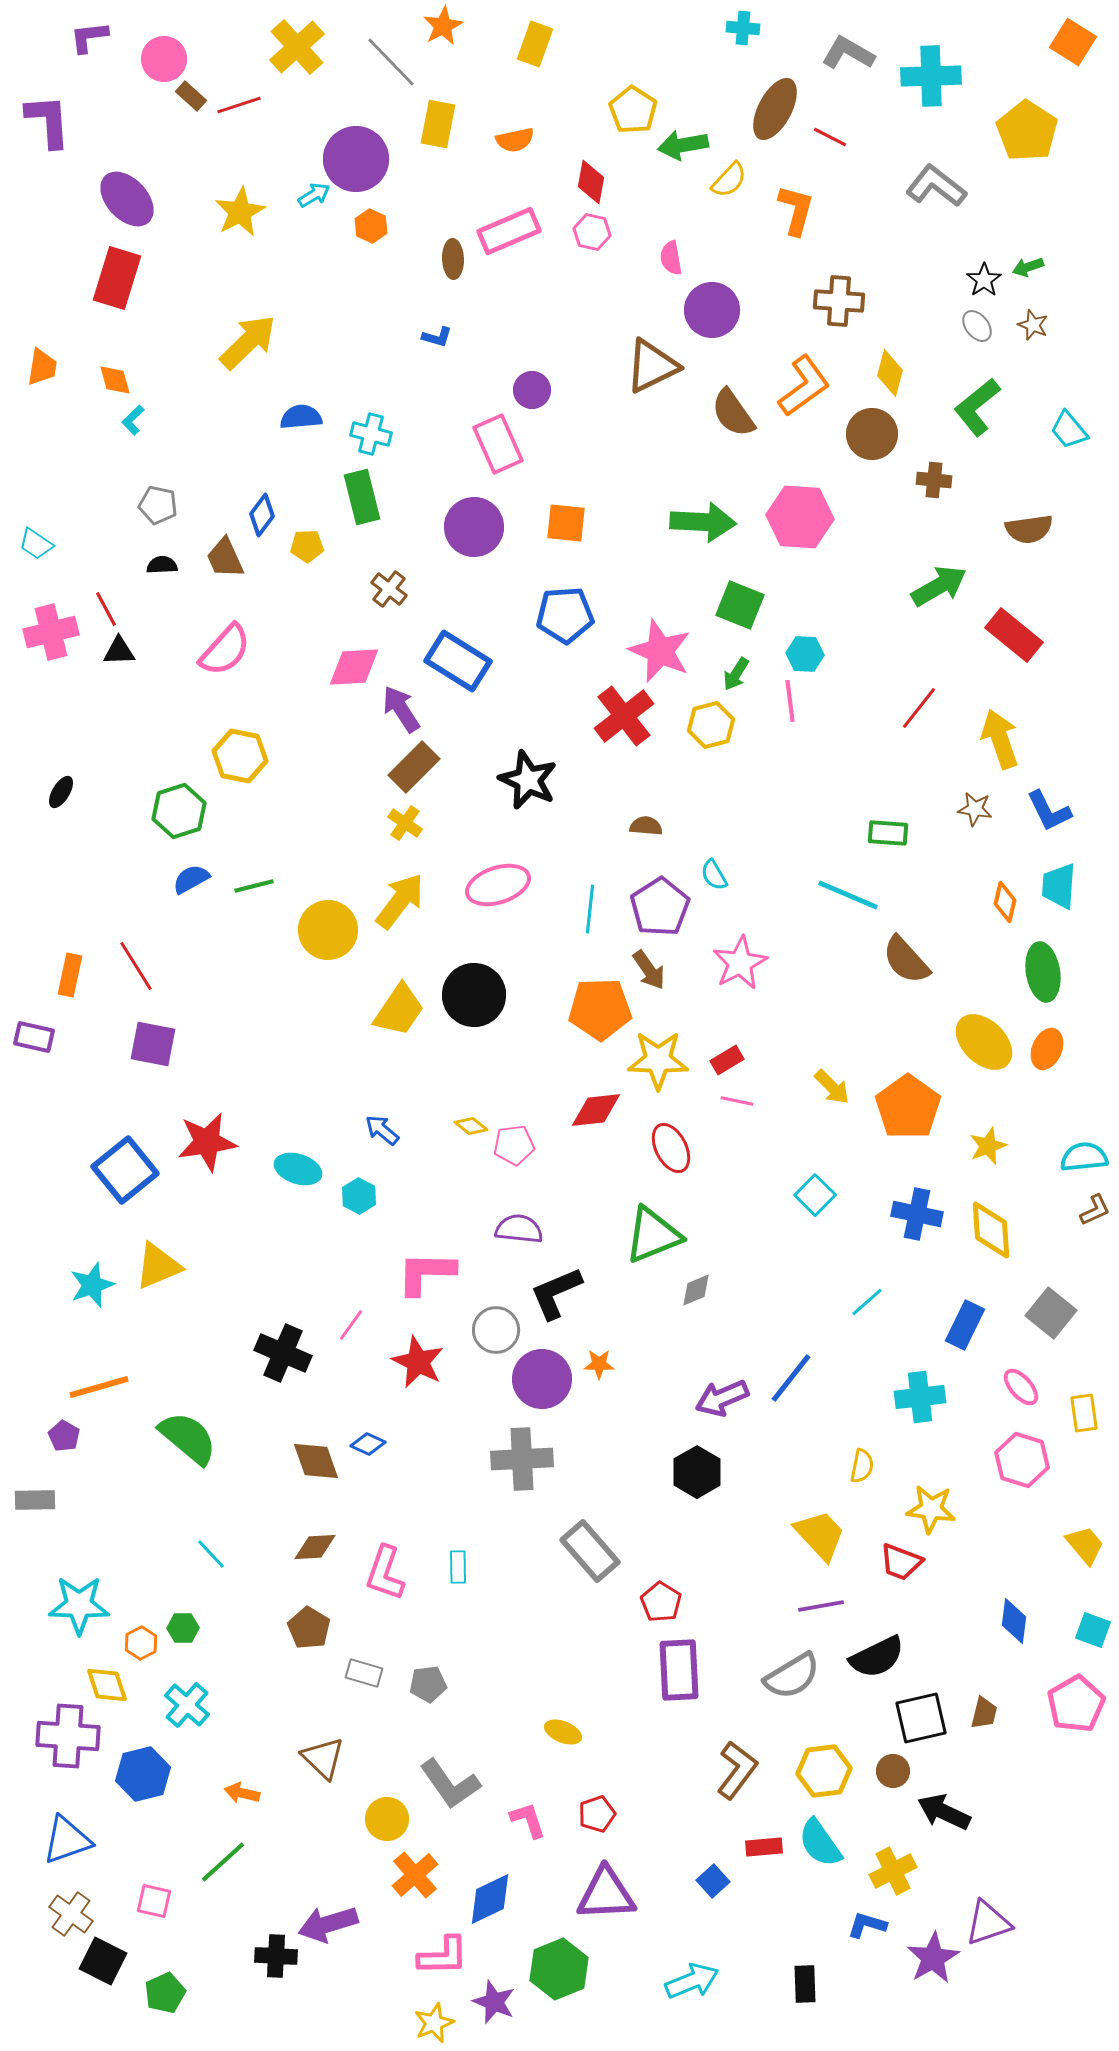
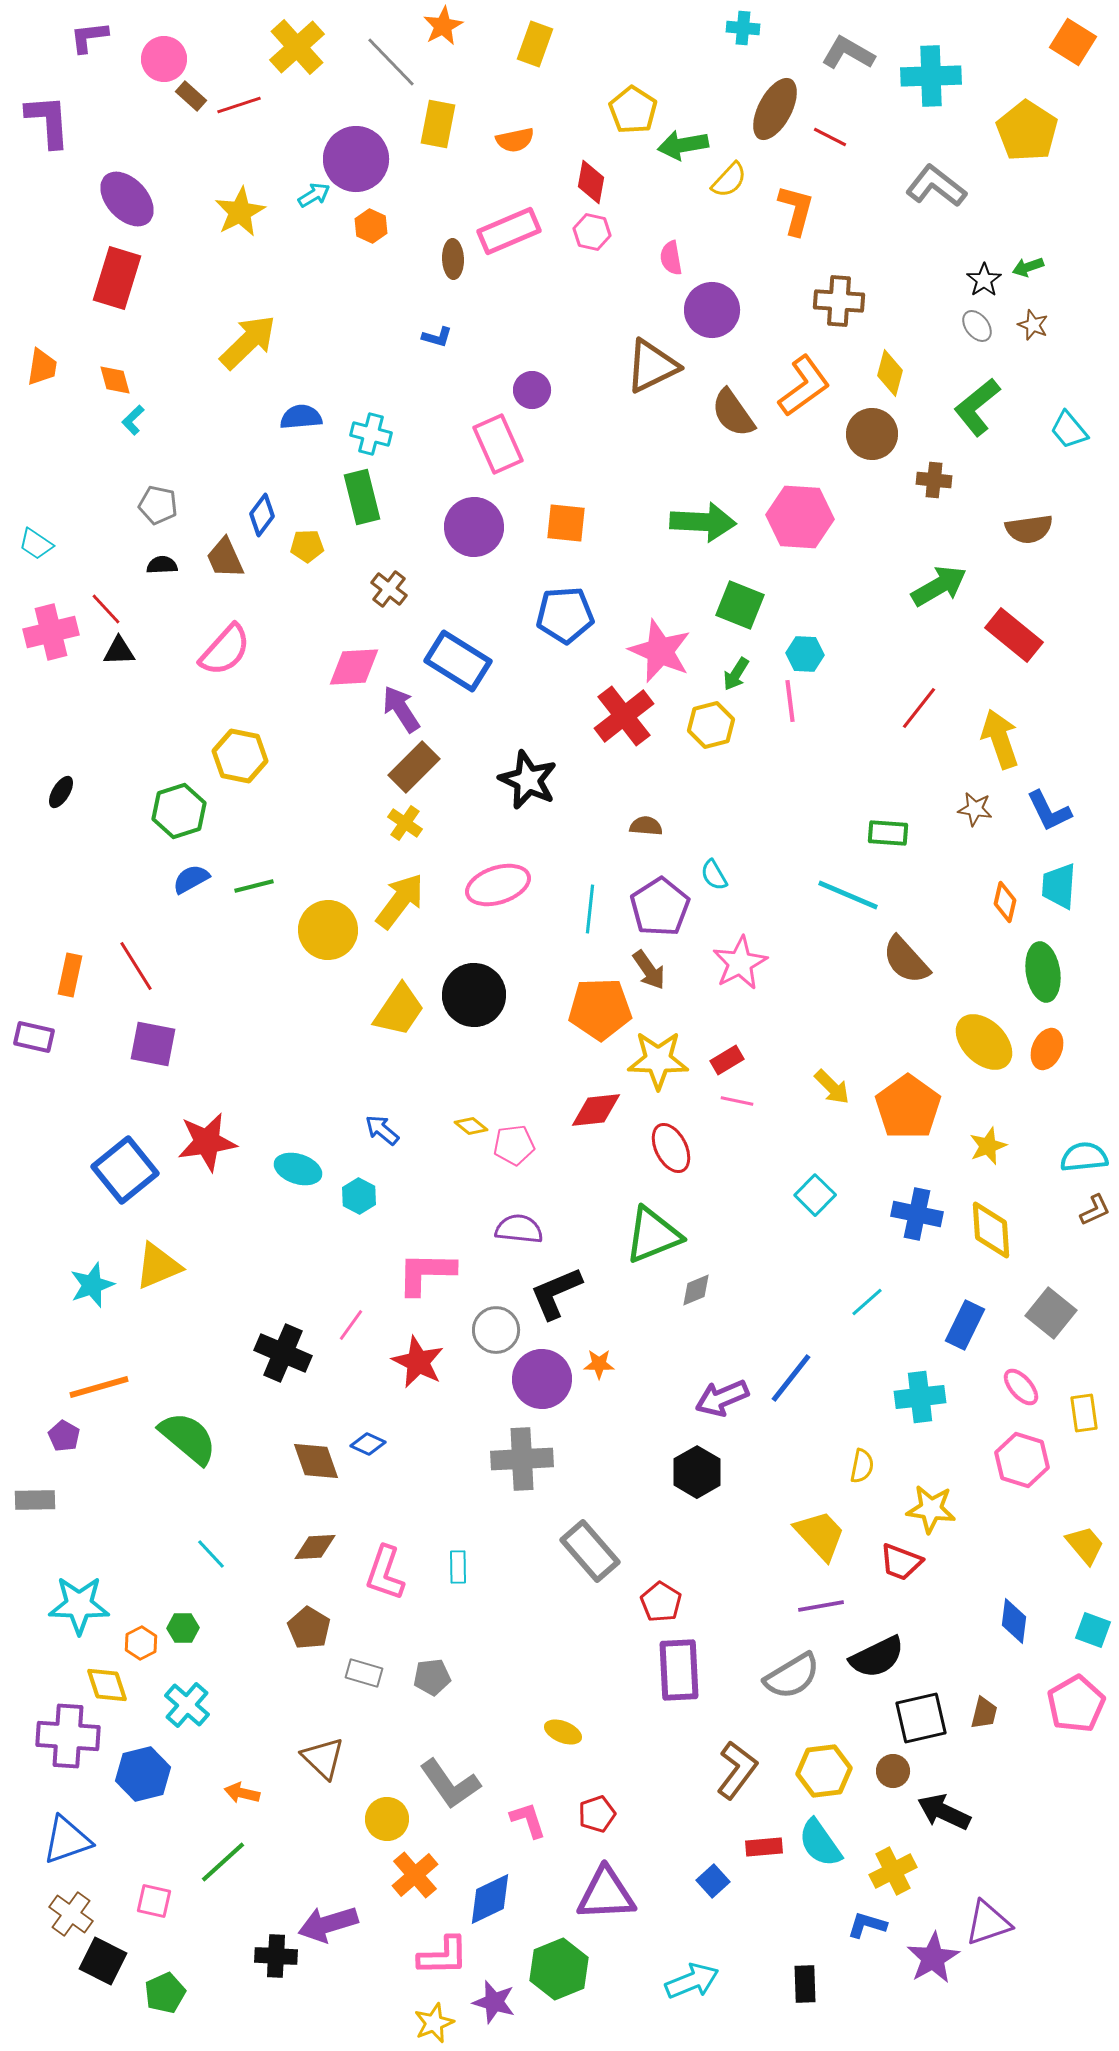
red line at (106, 609): rotated 15 degrees counterclockwise
gray pentagon at (428, 1684): moved 4 px right, 7 px up
purple star at (494, 2002): rotated 6 degrees counterclockwise
